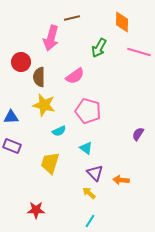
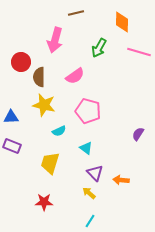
brown line: moved 4 px right, 5 px up
pink arrow: moved 4 px right, 2 px down
red star: moved 8 px right, 8 px up
